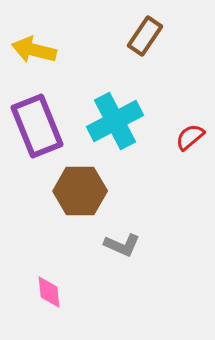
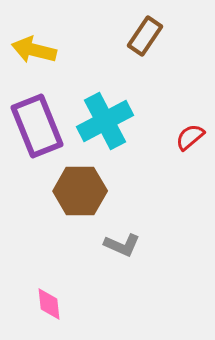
cyan cross: moved 10 px left
pink diamond: moved 12 px down
